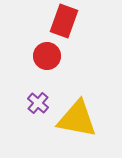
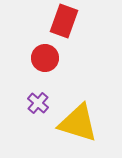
red circle: moved 2 px left, 2 px down
yellow triangle: moved 1 px right, 4 px down; rotated 6 degrees clockwise
